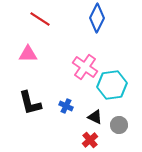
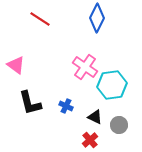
pink triangle: moved 12 px left, 11 px down; rotated 36 degrees clockwise
